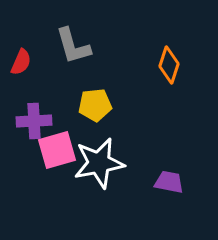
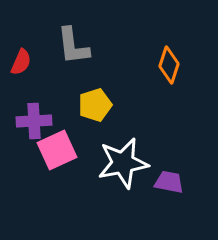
gray L-shape: rotated 9 degrees clockwise
yellow pentagon: rotated 12 degrees counterclockwise
pink square: rotated 9 degrees counterclockwise
white star: moved 24 px right
